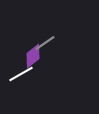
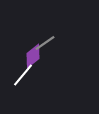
white line: moved 2 px right, 1 px down; rotated 20 degrees counterclockwise
